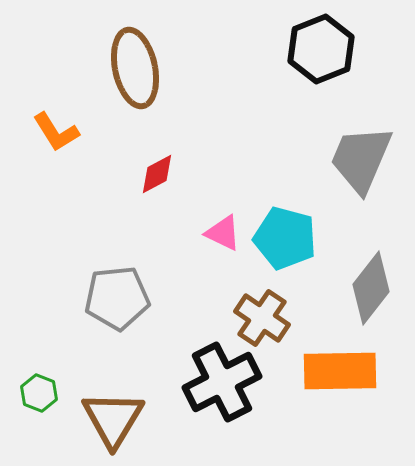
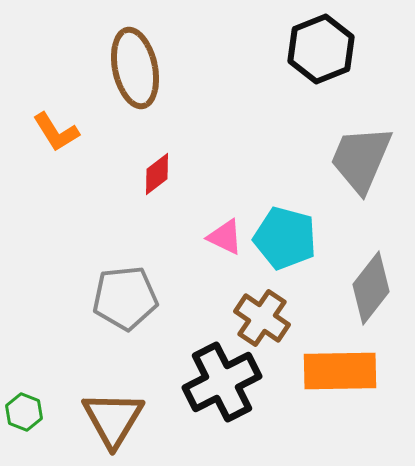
red diamond: rotated 9 degrees counterclockwise
pink triangle: moved 2 px right, 4 px down
gray pentagon: moved 8 px right
green hexagon: moved 15 px left, 19 px down
